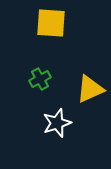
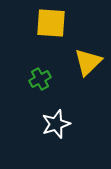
yellow triangle: moved 2 px left, 27 px up; rotated 20 degrees counterclockwise
white star: moved 1 px left, 1 px down
